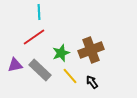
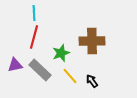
cyan line: moved 5 px left, 1 px down
red line: rotated 40 degrees counterclockwise
brown cross: moved 1 px right, 9 px up; rotated 20 degrees clockwise
black arrow: moved 1 px up
